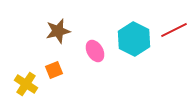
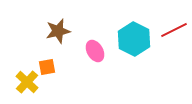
orange square: moved 7 px left, 3 px up; rotated 12 degrees clockwise
yellow cross: moved 1 px right, 2 px up; rotated 10 degrees clockwise
